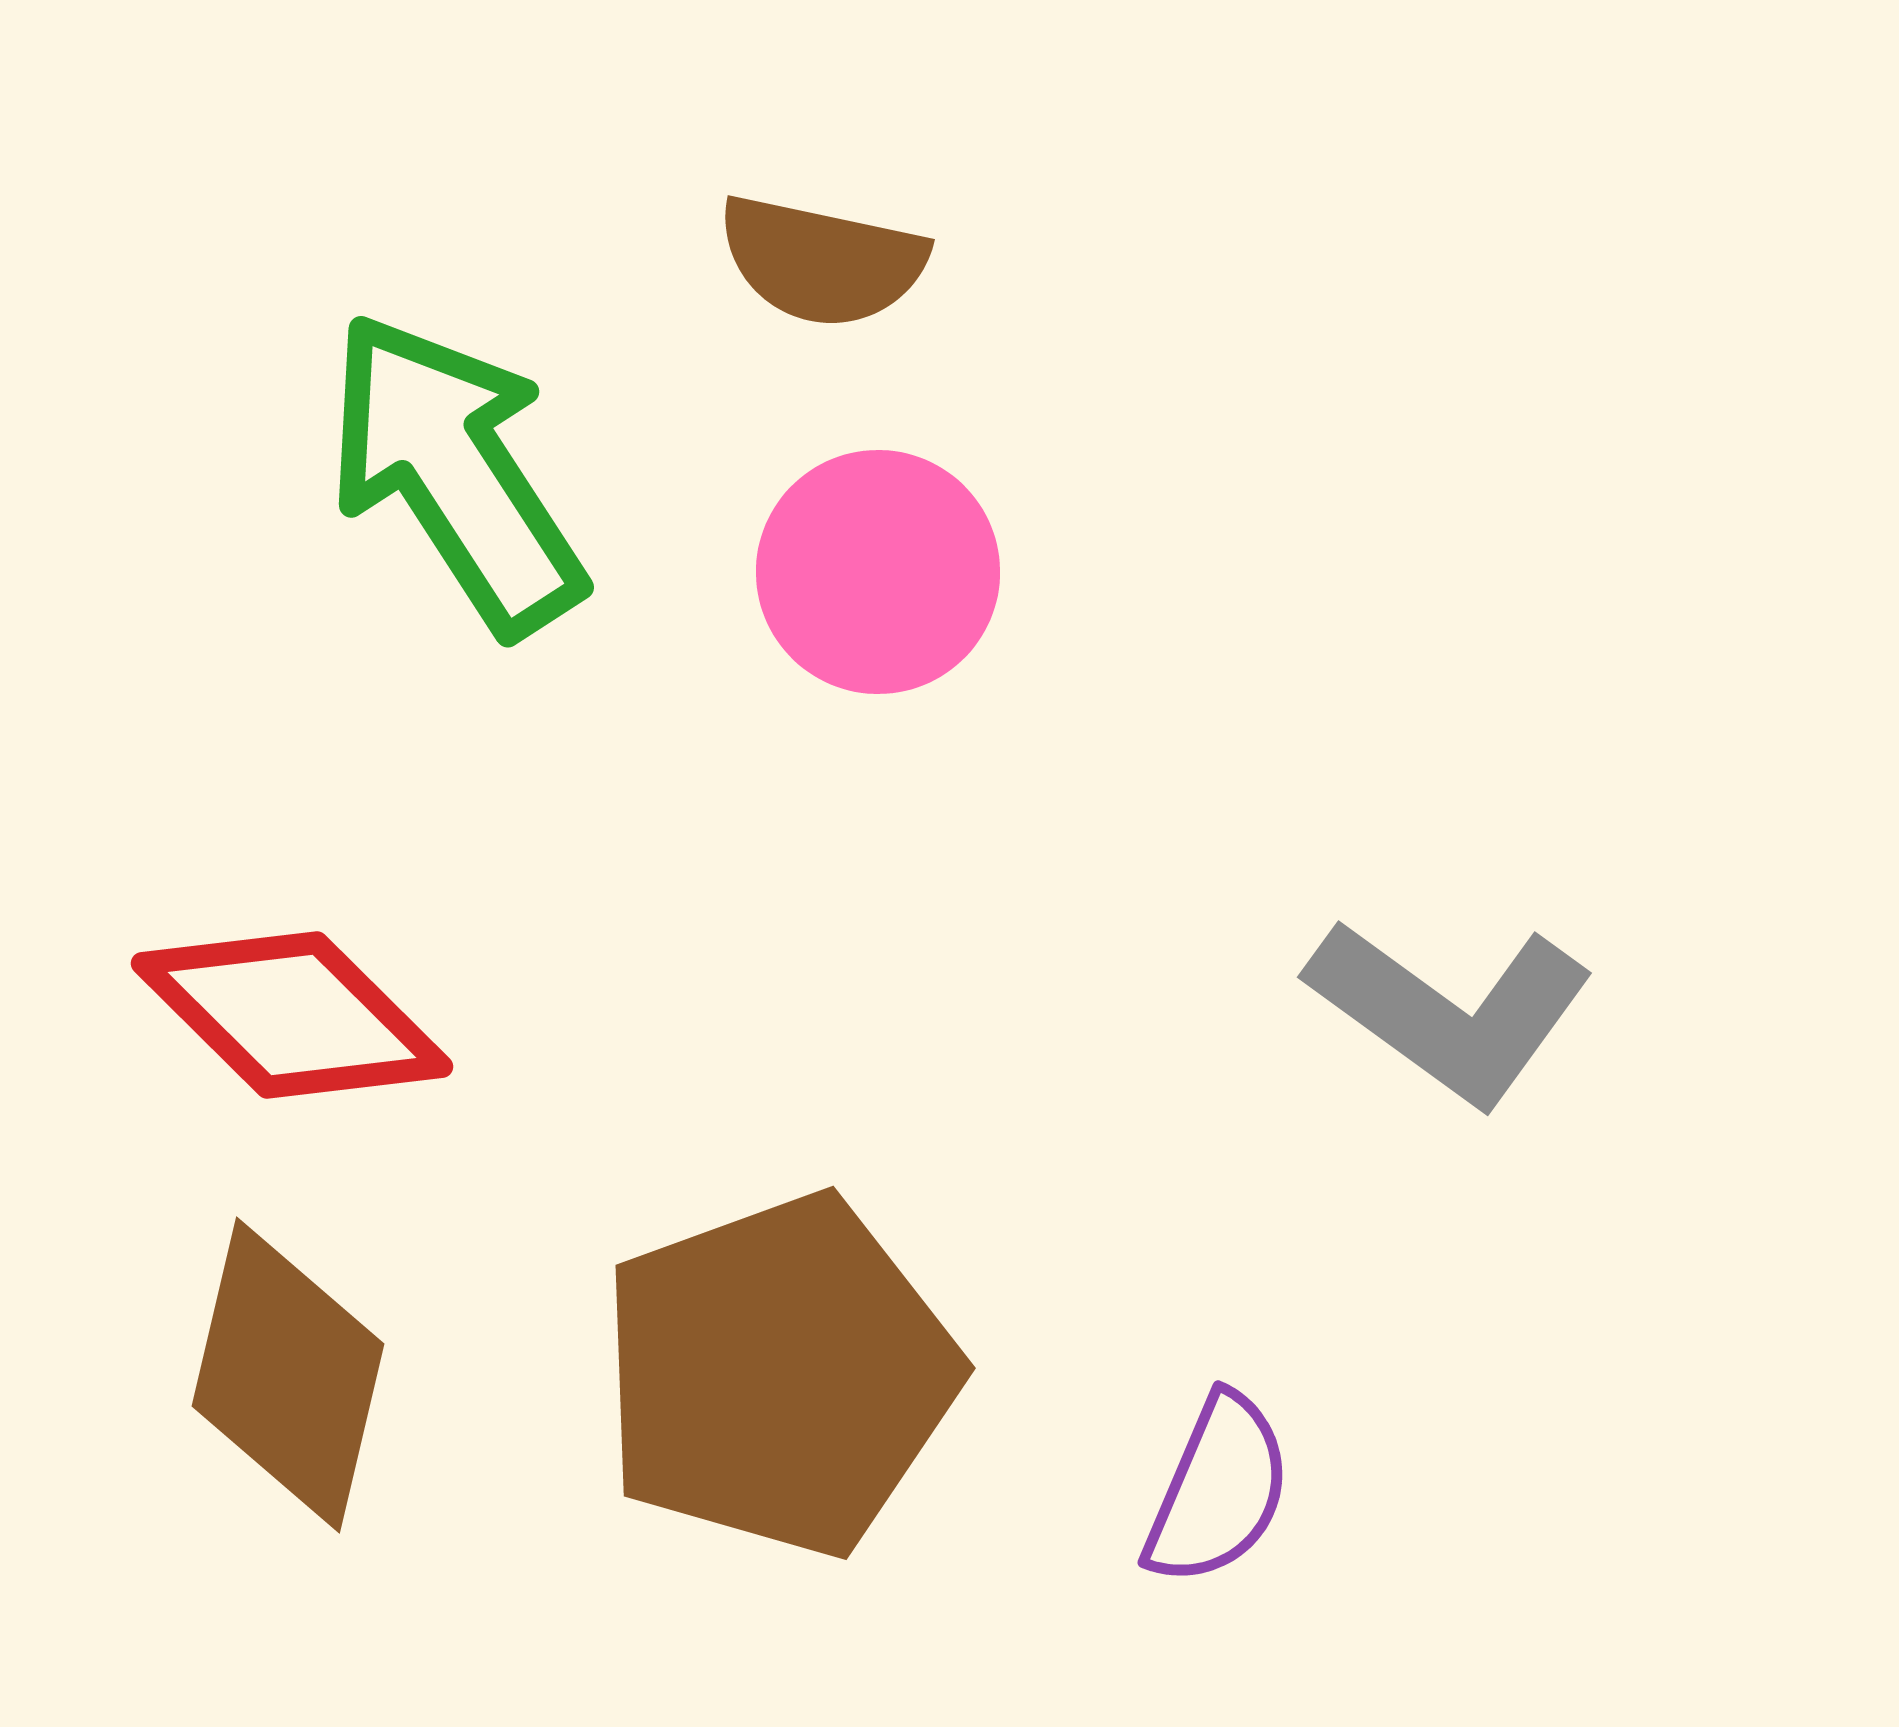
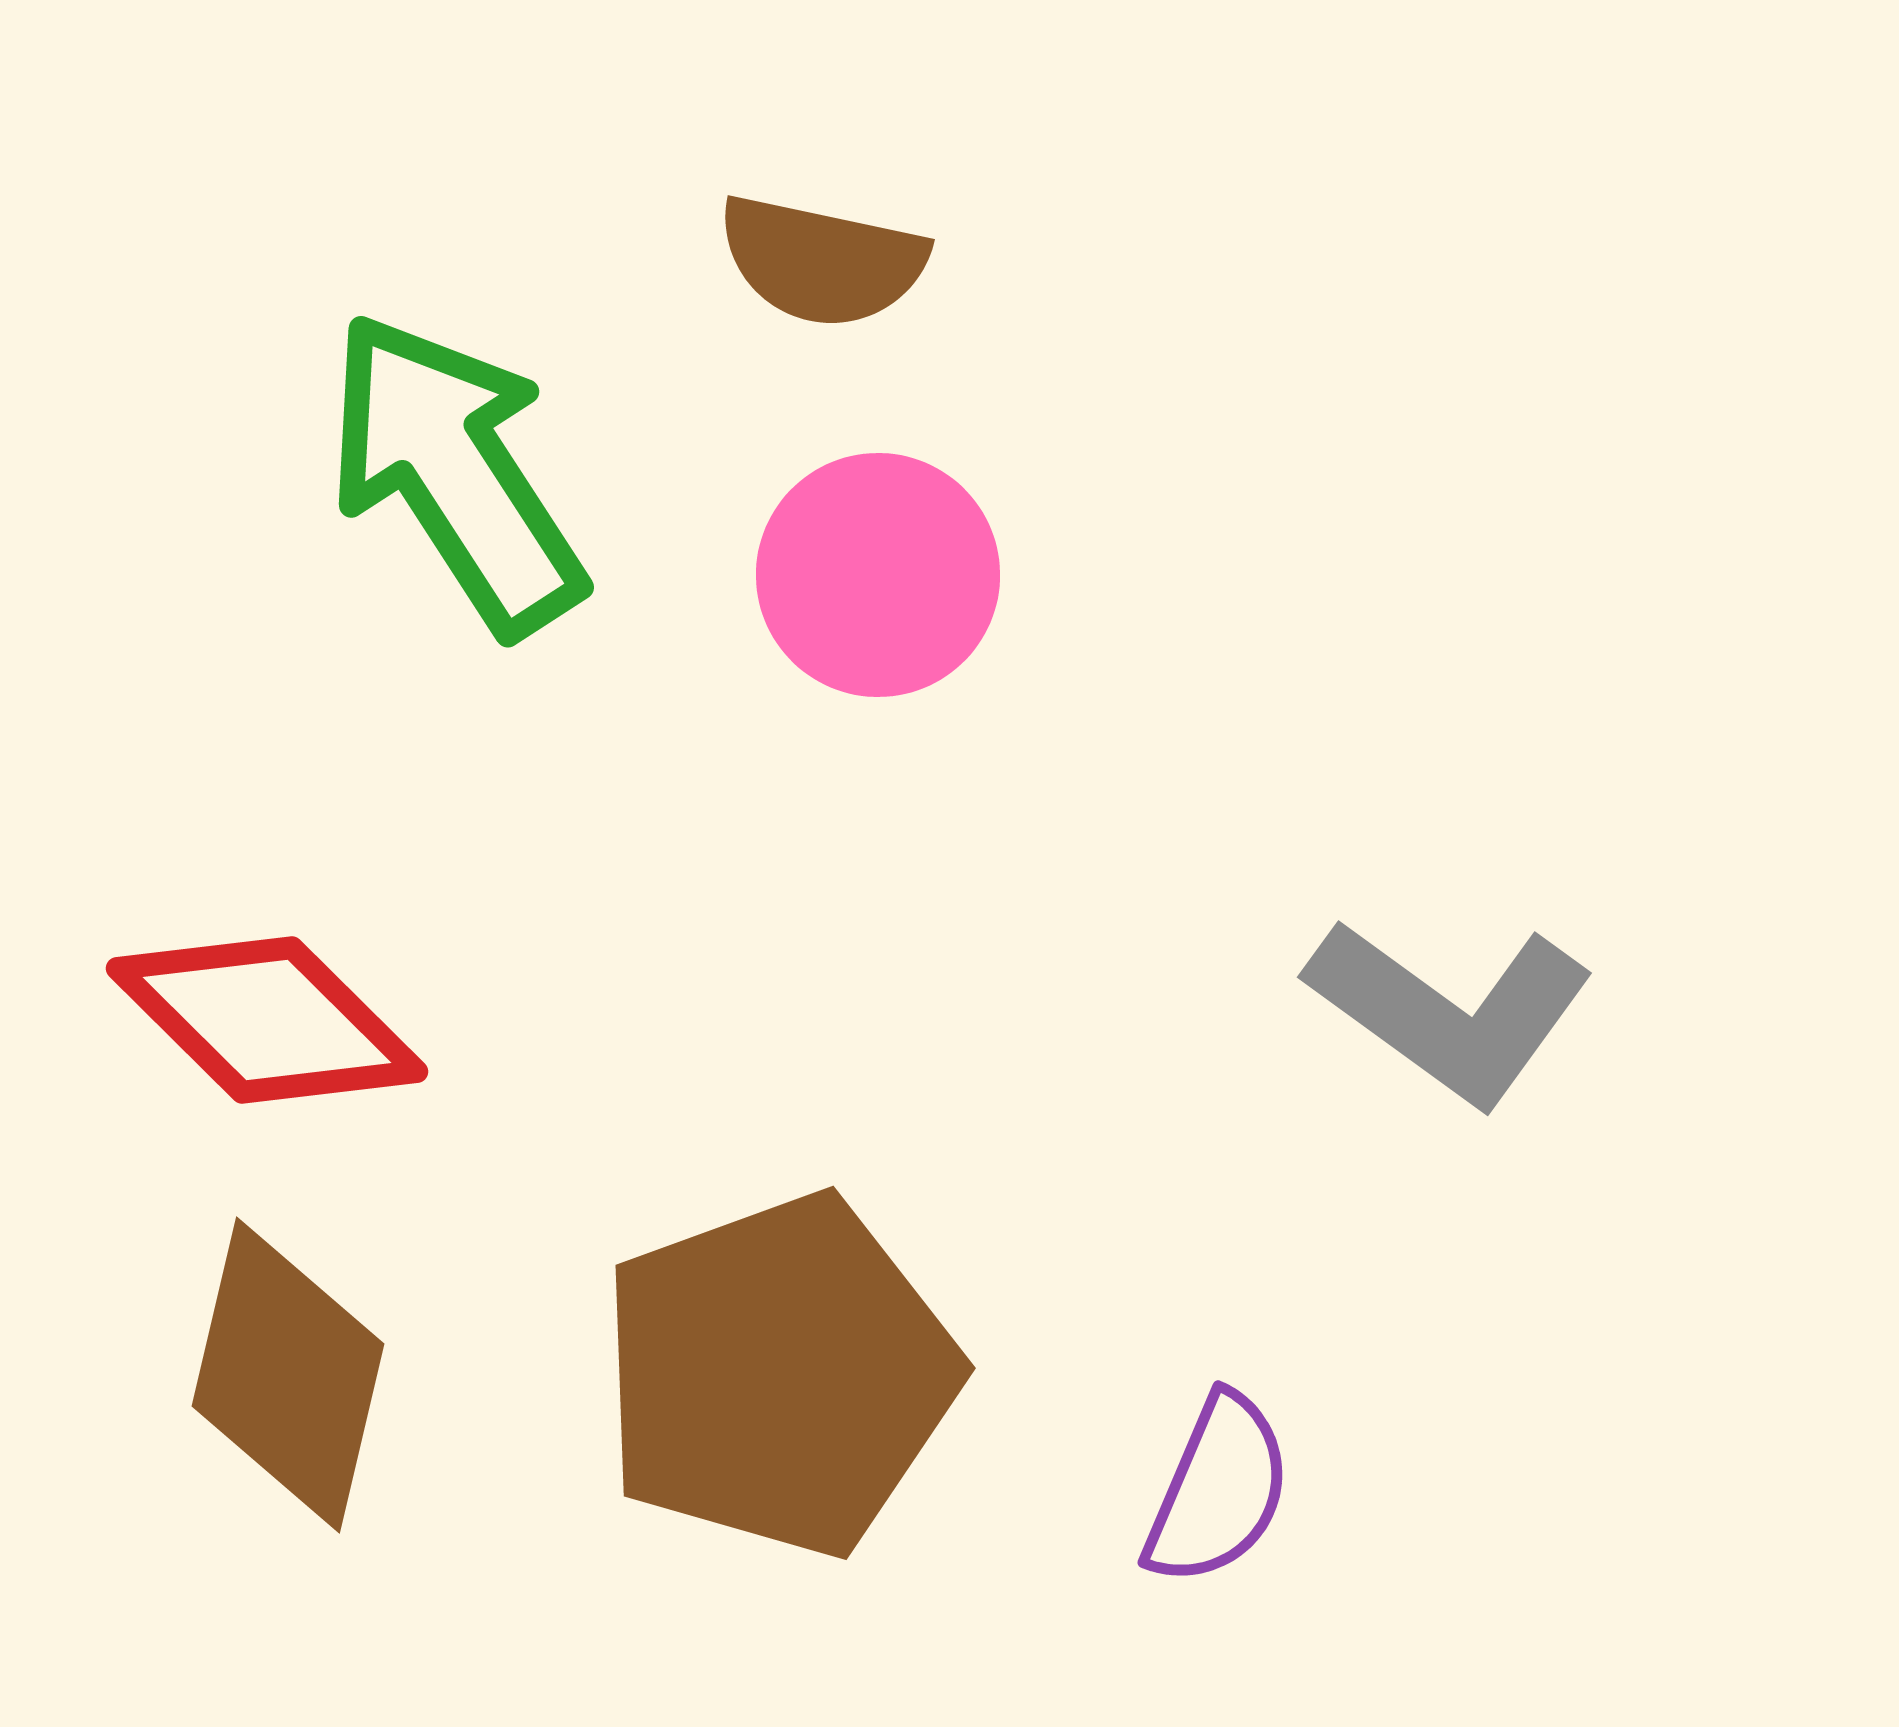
pink circle: moved 3 px down
red diamond: moved 25 px left, 5 px down
